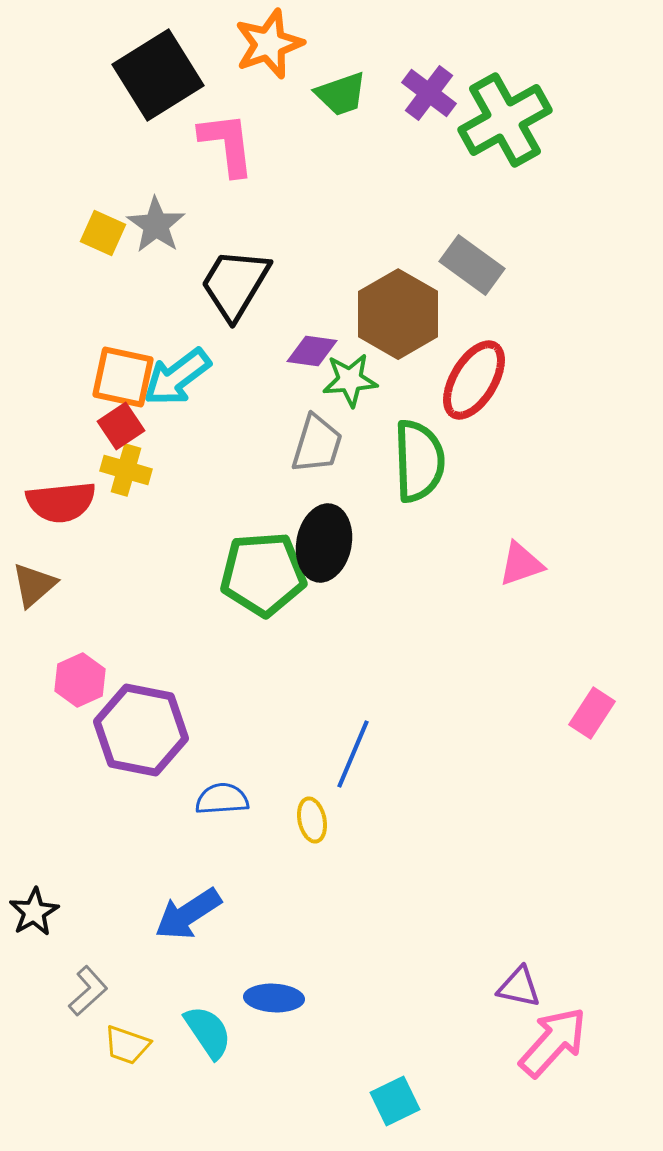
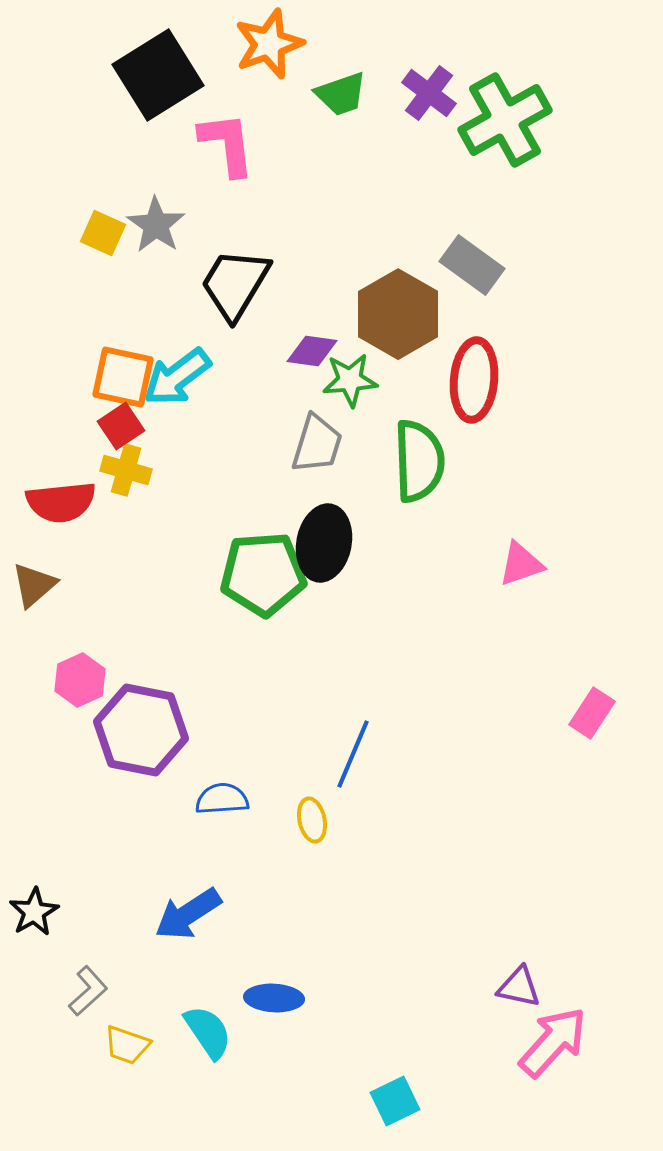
red ellipse: rotated 26 degrees counterclockwise
